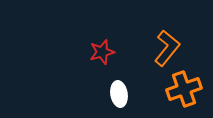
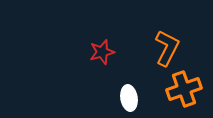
orange L-shape: rotated 12 degrees counterclockwise
white ellipse: moved 10 px right, 4 px down
